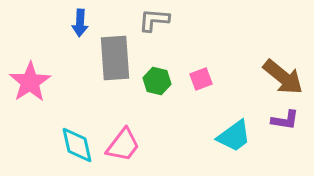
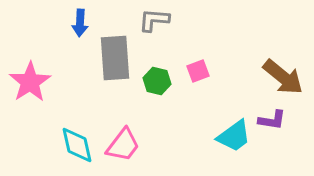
pink square: moved 3 px left, 8 px up
purple L-shape: moved 13 px left
